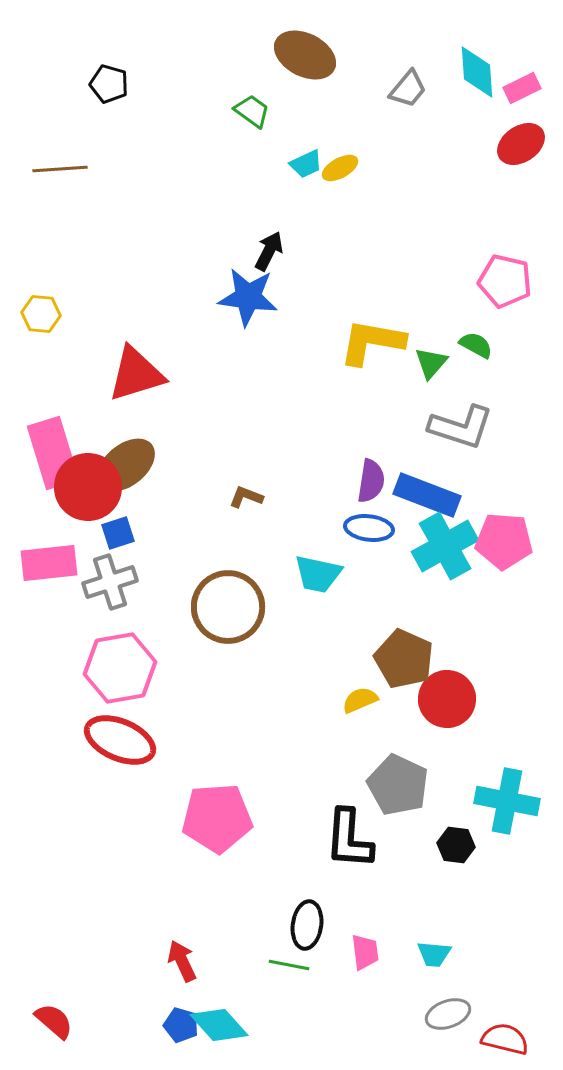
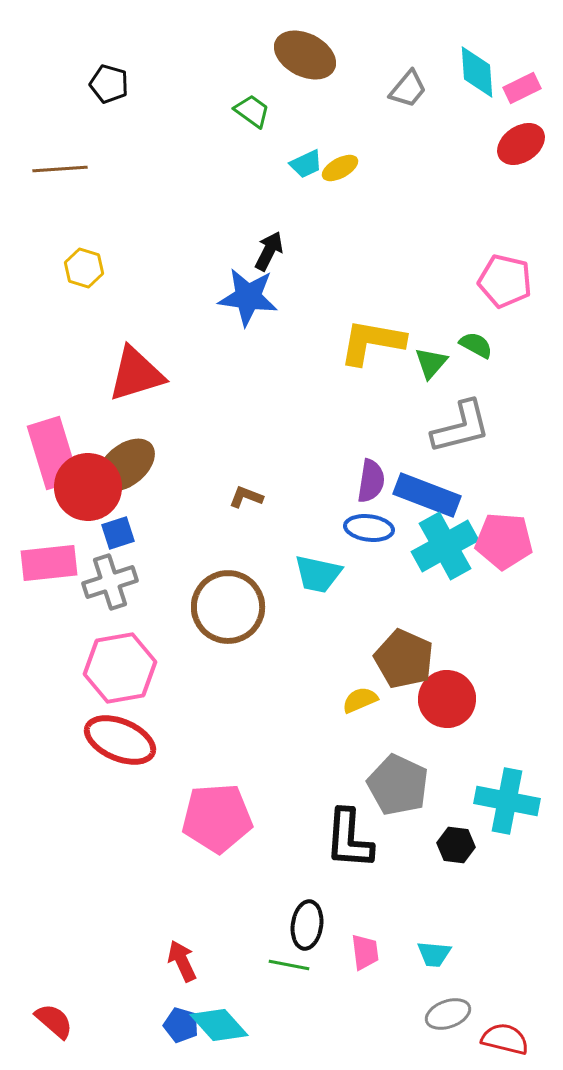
yellow hexagon at (41, 314): moved 43 px right, 46 px up; rotated 12 degrees clockwise
gray L-shape at (461, 427): rotated 32 degrees counterclockwise
